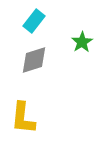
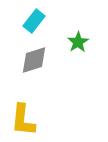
green star: moved 4 px left
yellow L-shape: moved 2 px down
